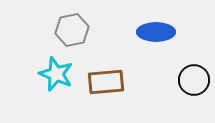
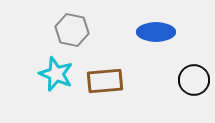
gray hexagon: rotated 24 degrees clockwise
brown rectangle: moved 1 px left, 1 px up
